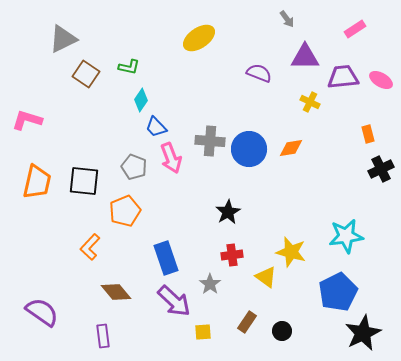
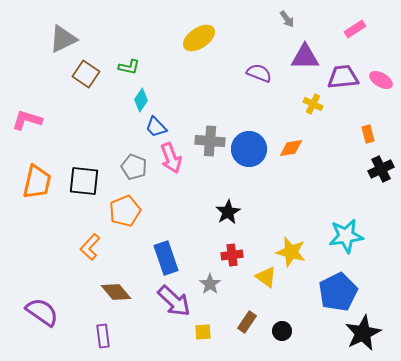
yellow cross at (310, 102): moved 3 px right, 2 px down
